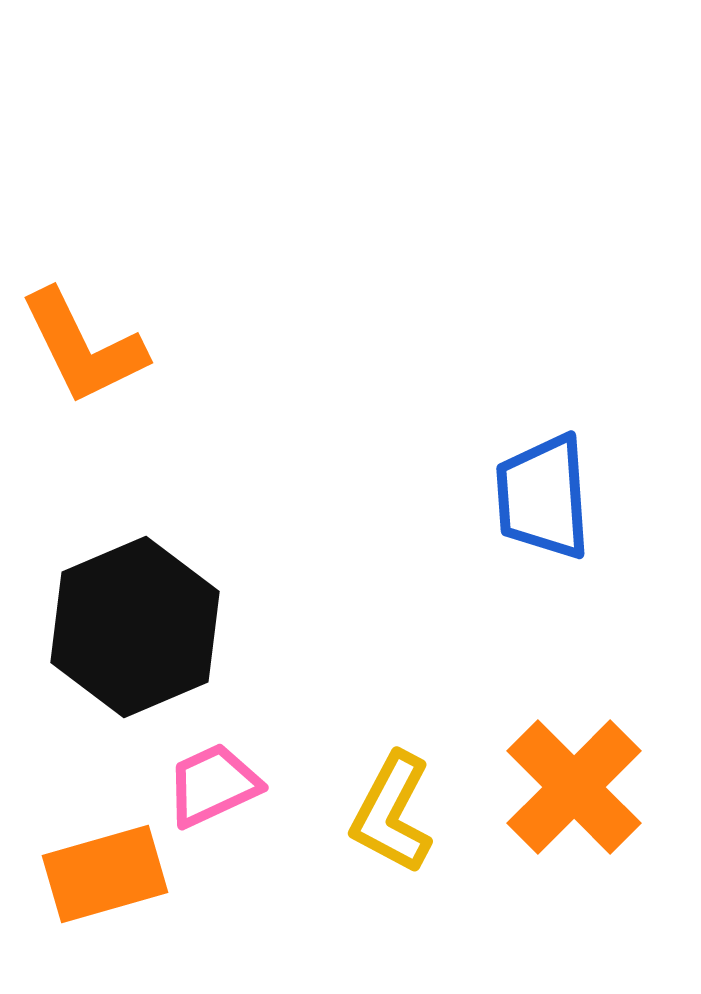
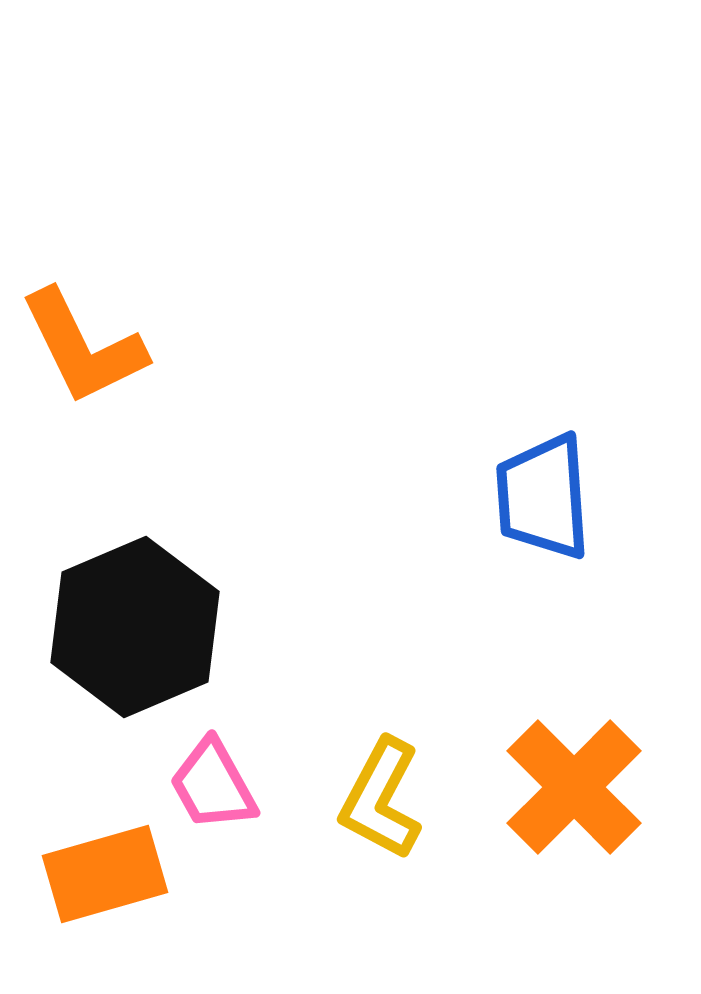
pink trapezoid: rotated 94 degrees counterclockwise
yellow L-shape: moved 11 px left, 14 px up
